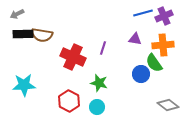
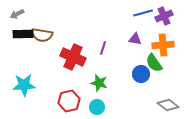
red hexagon: rotated 20 degrees clockwise
